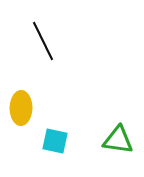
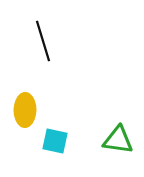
black line: rotated 9 degrees clockwise
yellow ellipse: moved 4 px right, 2 px down
